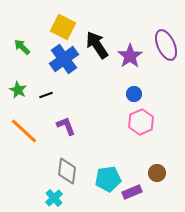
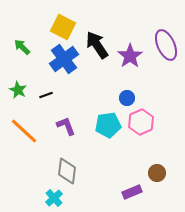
blue circle: moved 7 px left, 4 px down
cyan pentagon: moved 54 px up
